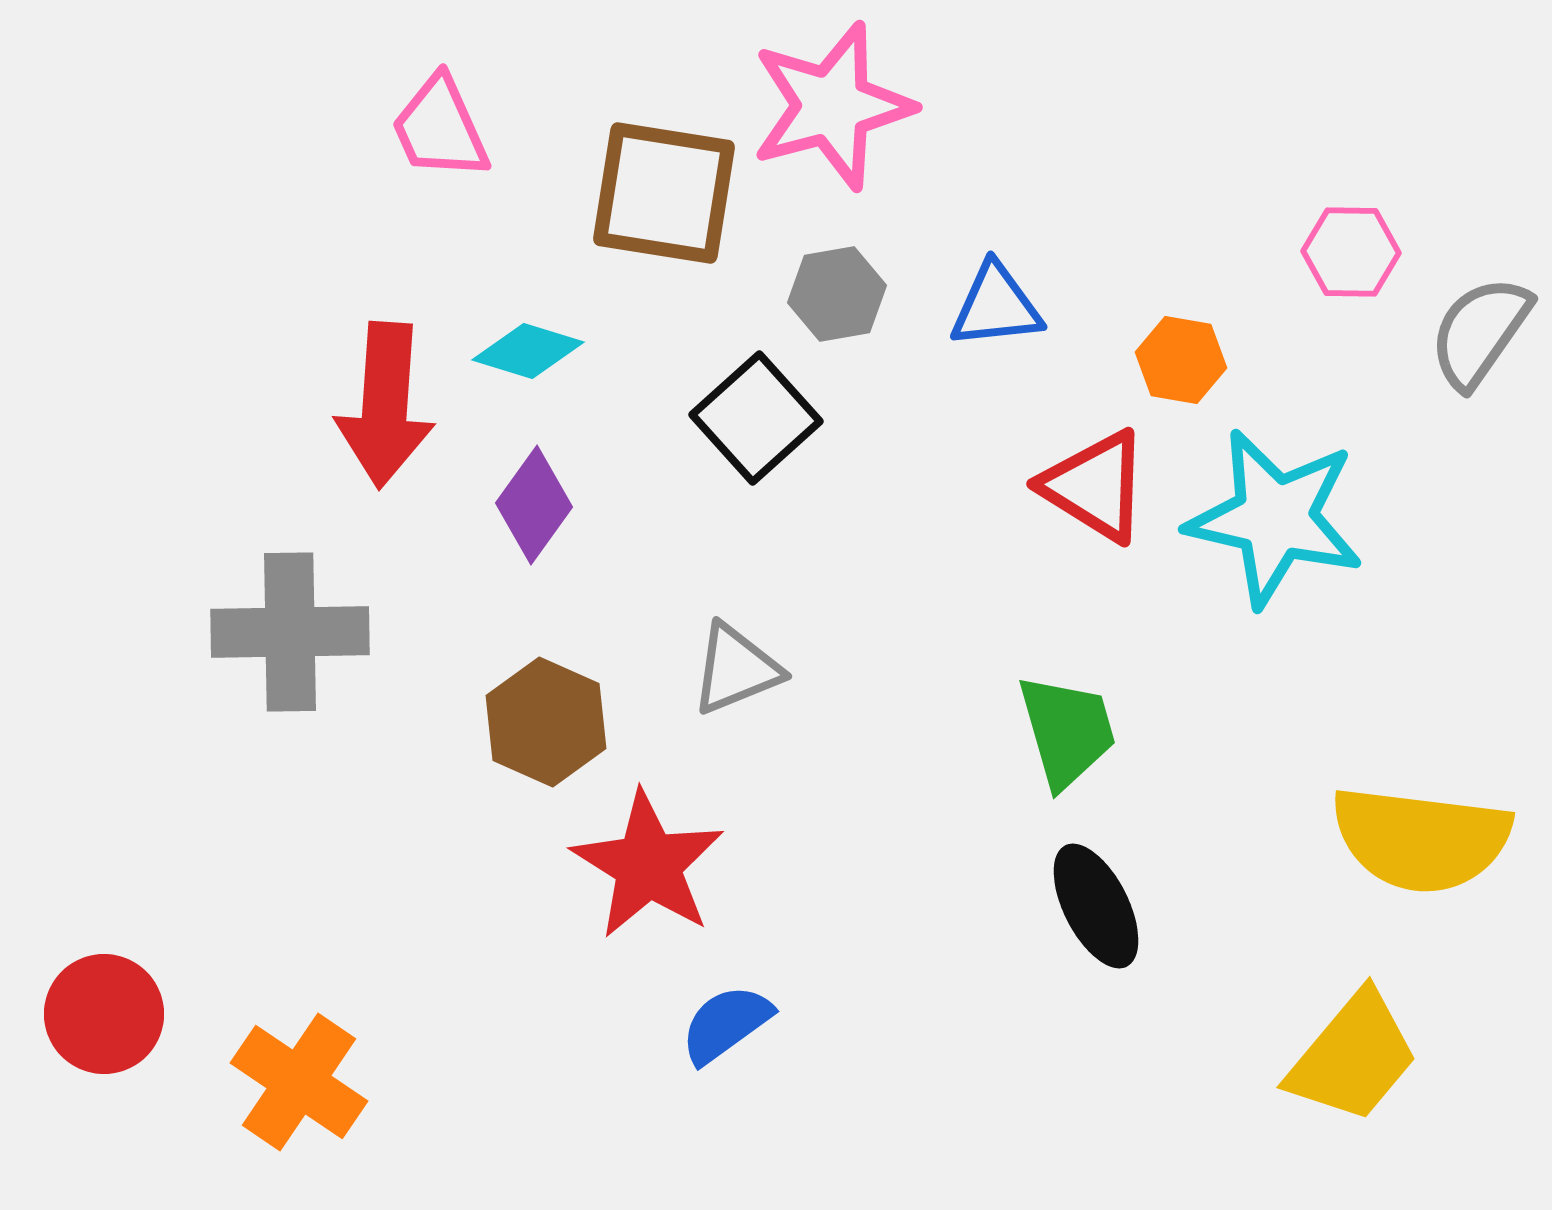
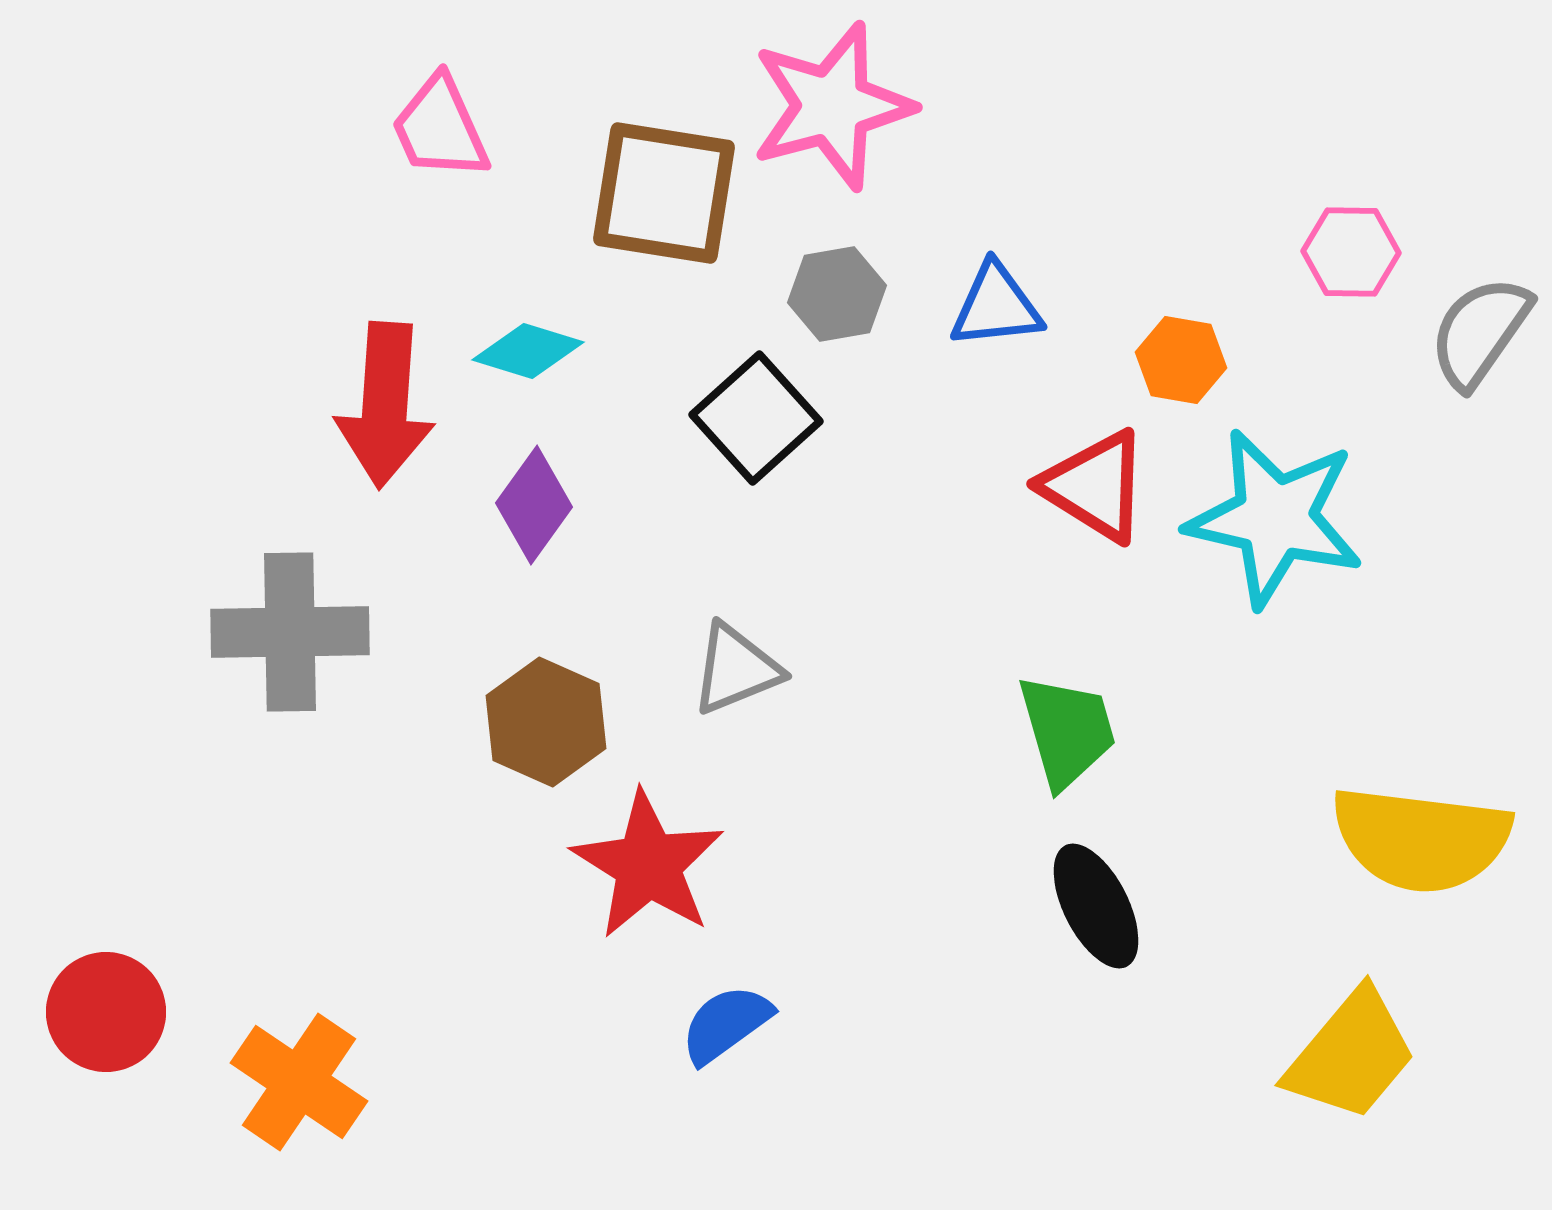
red circle: moved 2 px right, 2 px up
yellow trapezoid: moved 2 px left, 2 px up
